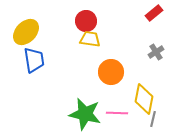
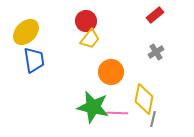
red rectangle: moved 1 px right, 2 px down
yellow trapezoid: rotated 120 degrees clockwise
green star: moved 8 px right, 7 px up
